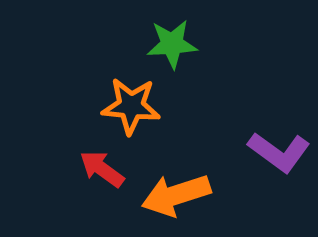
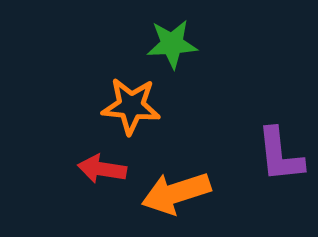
purple L-shape: moved 1 px right, 3 px down; rotated 48 degrees clockwise
red arrow: rotated 27 degrees counterclockwise
orange arrow: moved 2 px up
